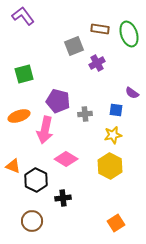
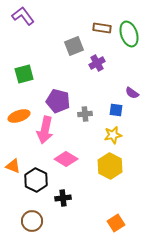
brown rectangle: moved 2 px right, 1 px up
